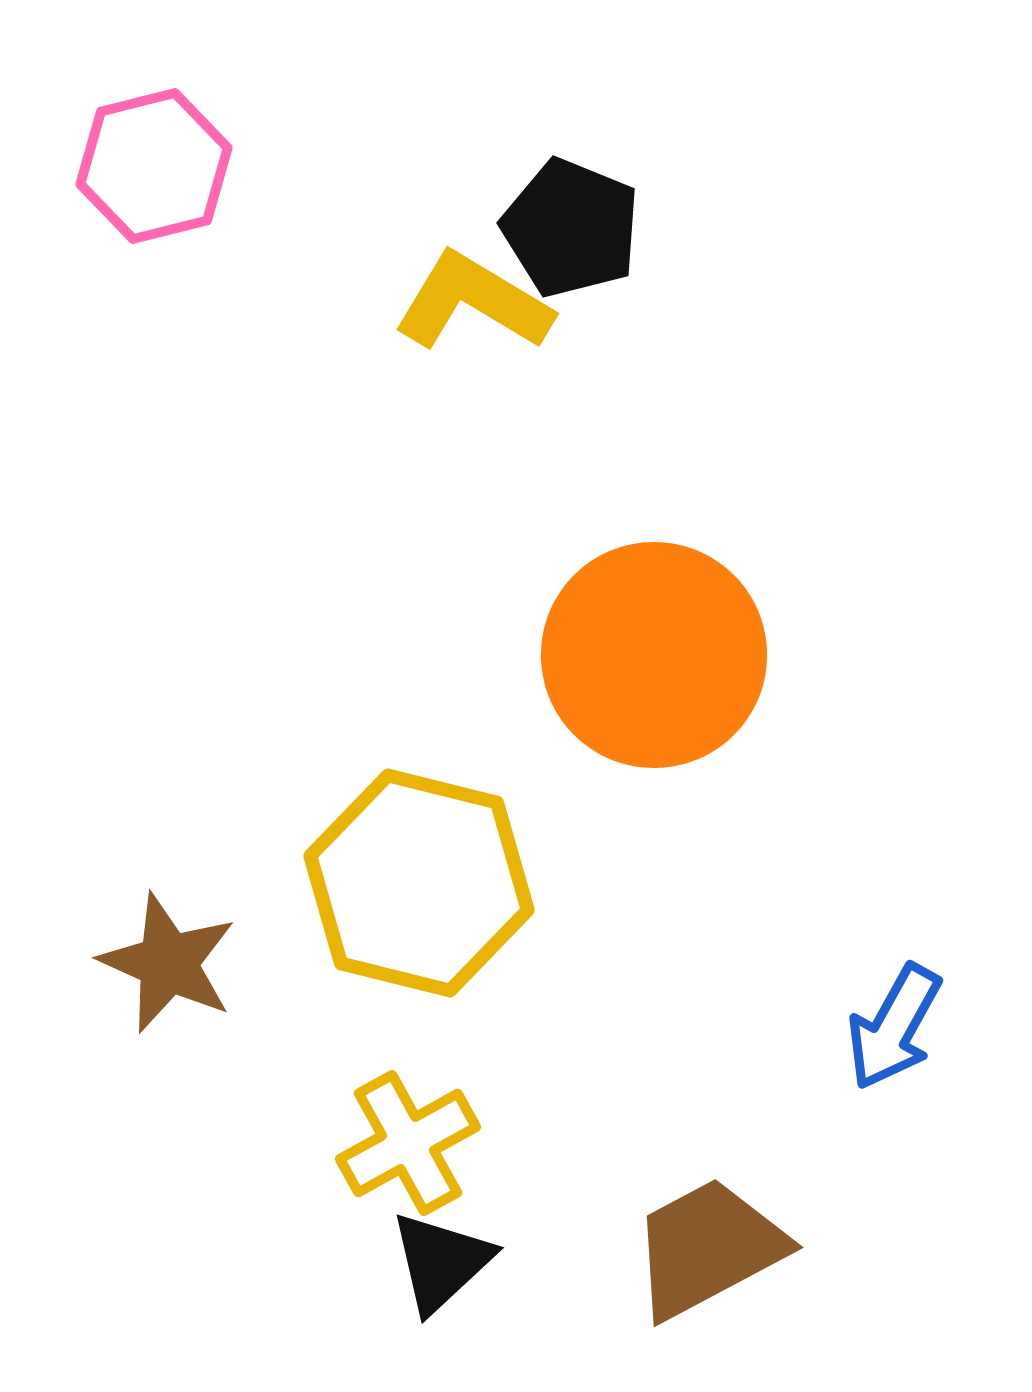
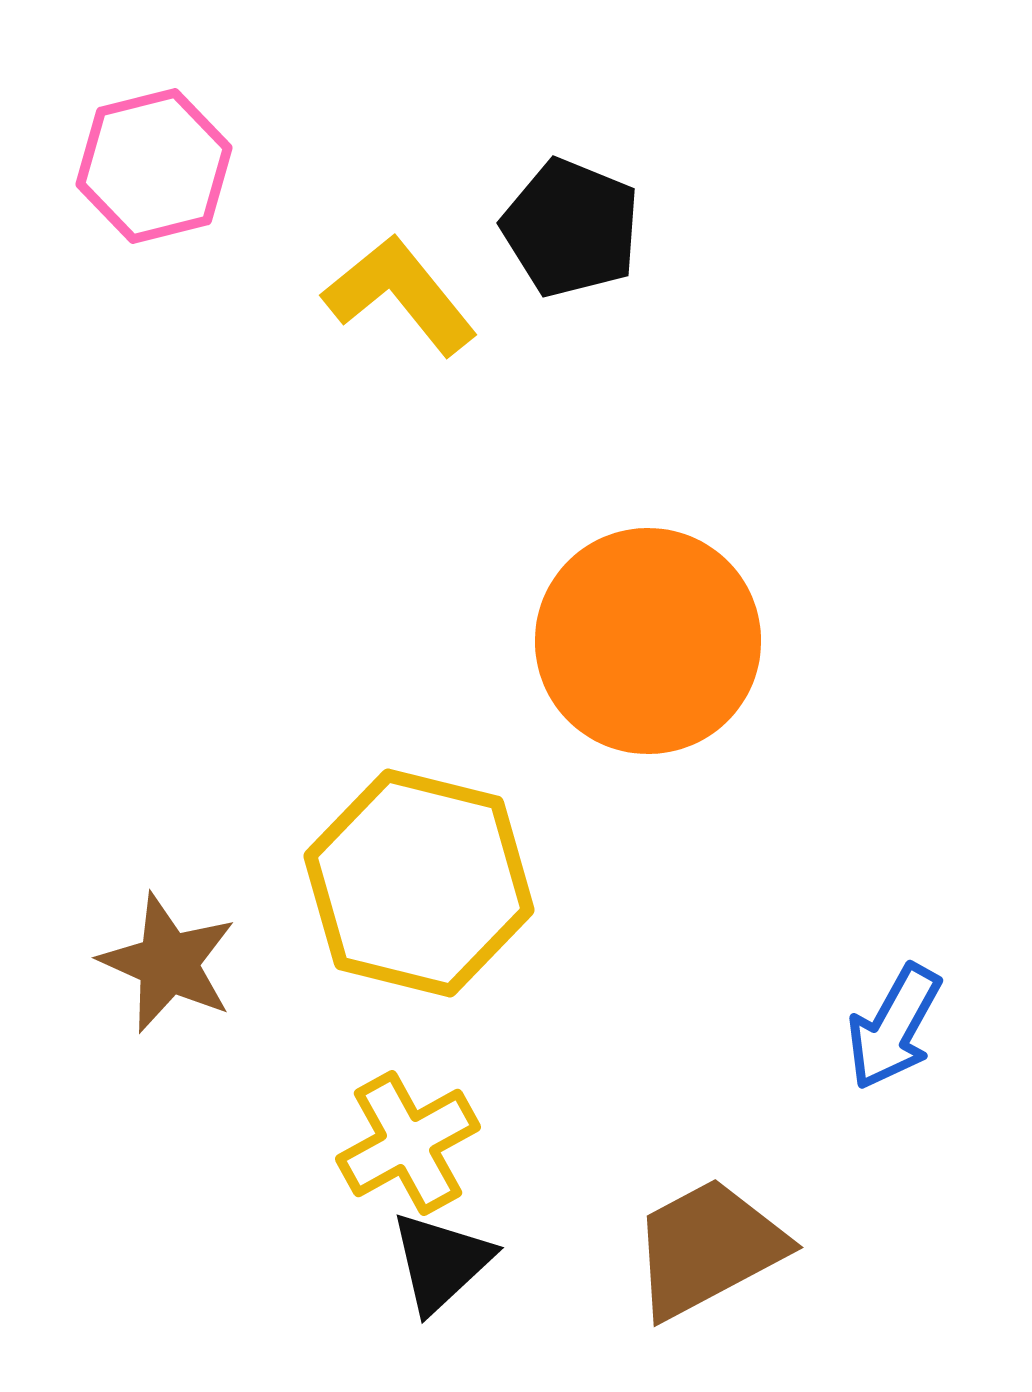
yellow L-shape: moved 73 px left, 7 px up; rotated 20 degrees clockwise
orange circle: moved 6 px left, 14 px up
